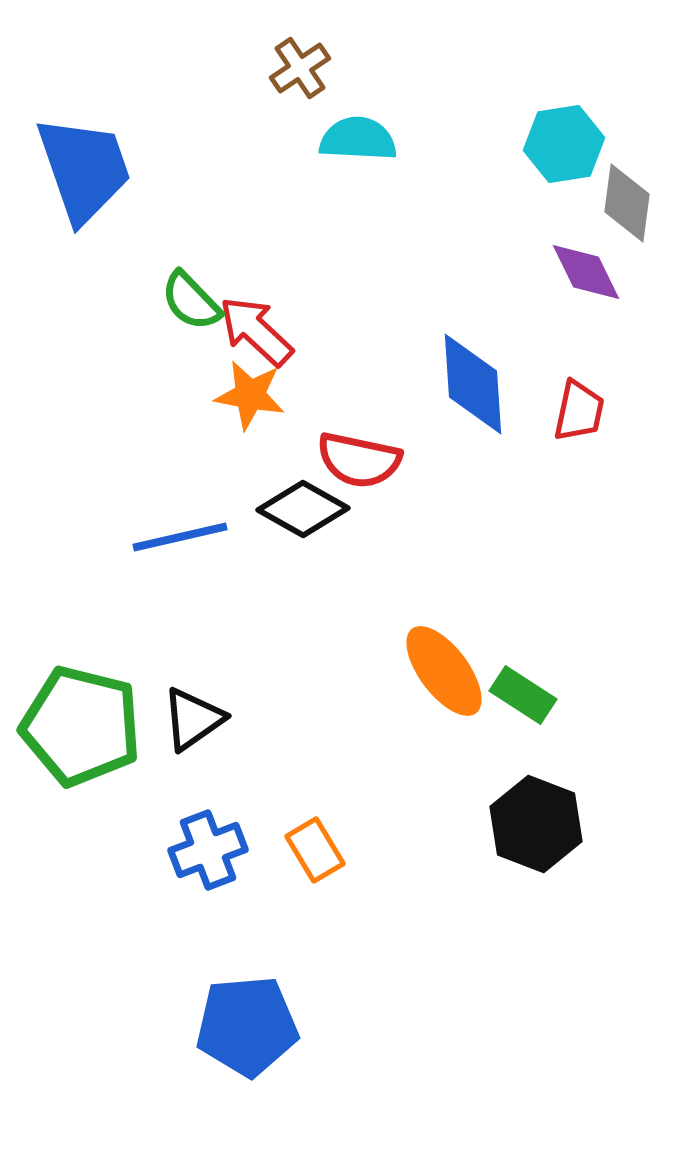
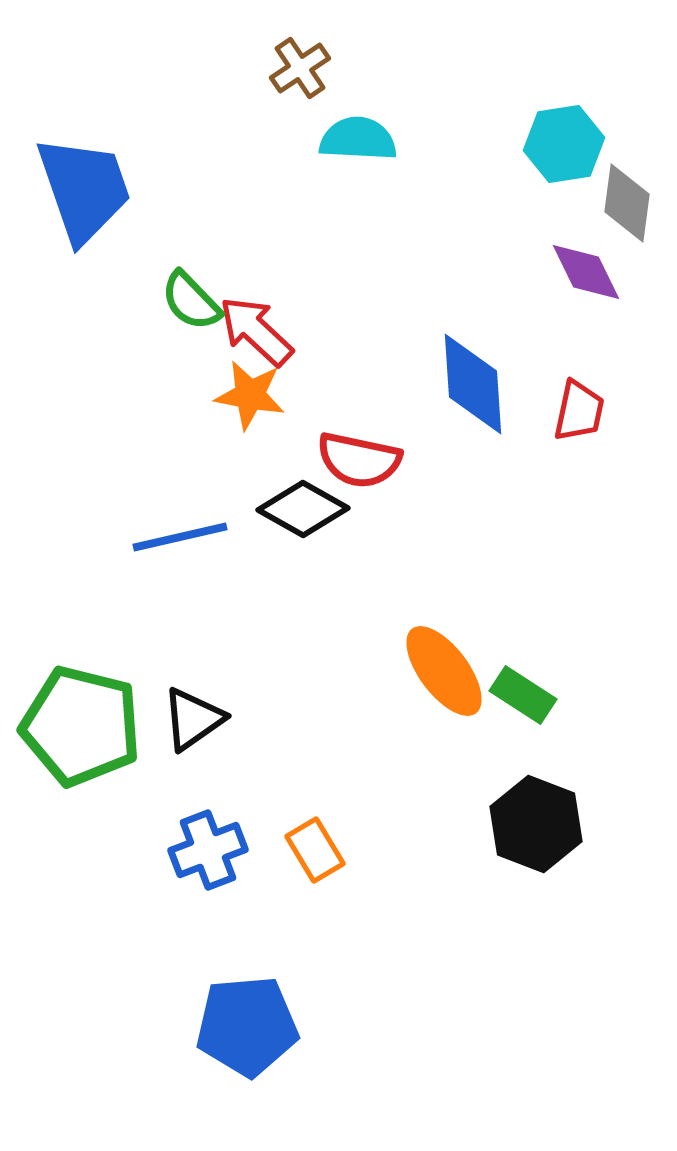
blue trapezoid: moved 20 px down
